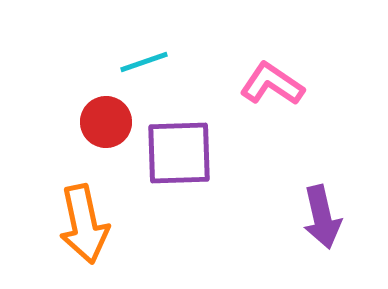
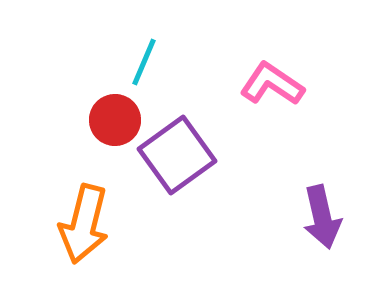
cyan line: rotated 48 degrees counterclockwise
red circle: moved 9 px right, 2 px up
purple square: moved 2 px left, 2 px down; rotated 34 degrees counterclockwise
orange arrow: rotated 26 degrees clockwise
